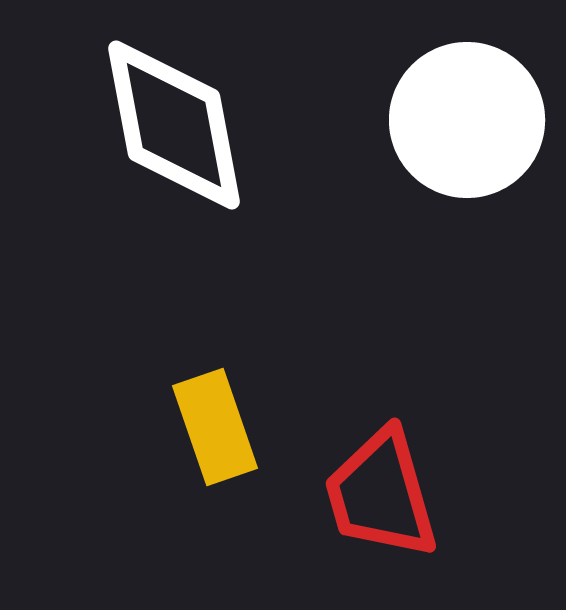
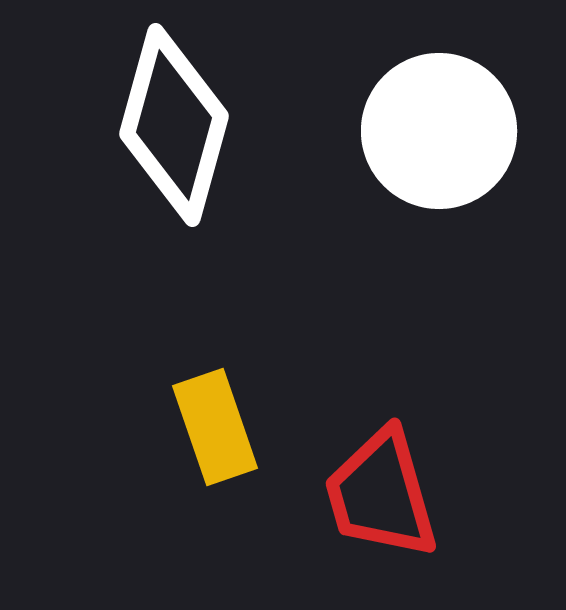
white circle: moved 28 px left, 11 px down
white diamond: rotated 26 degrees clockwise
